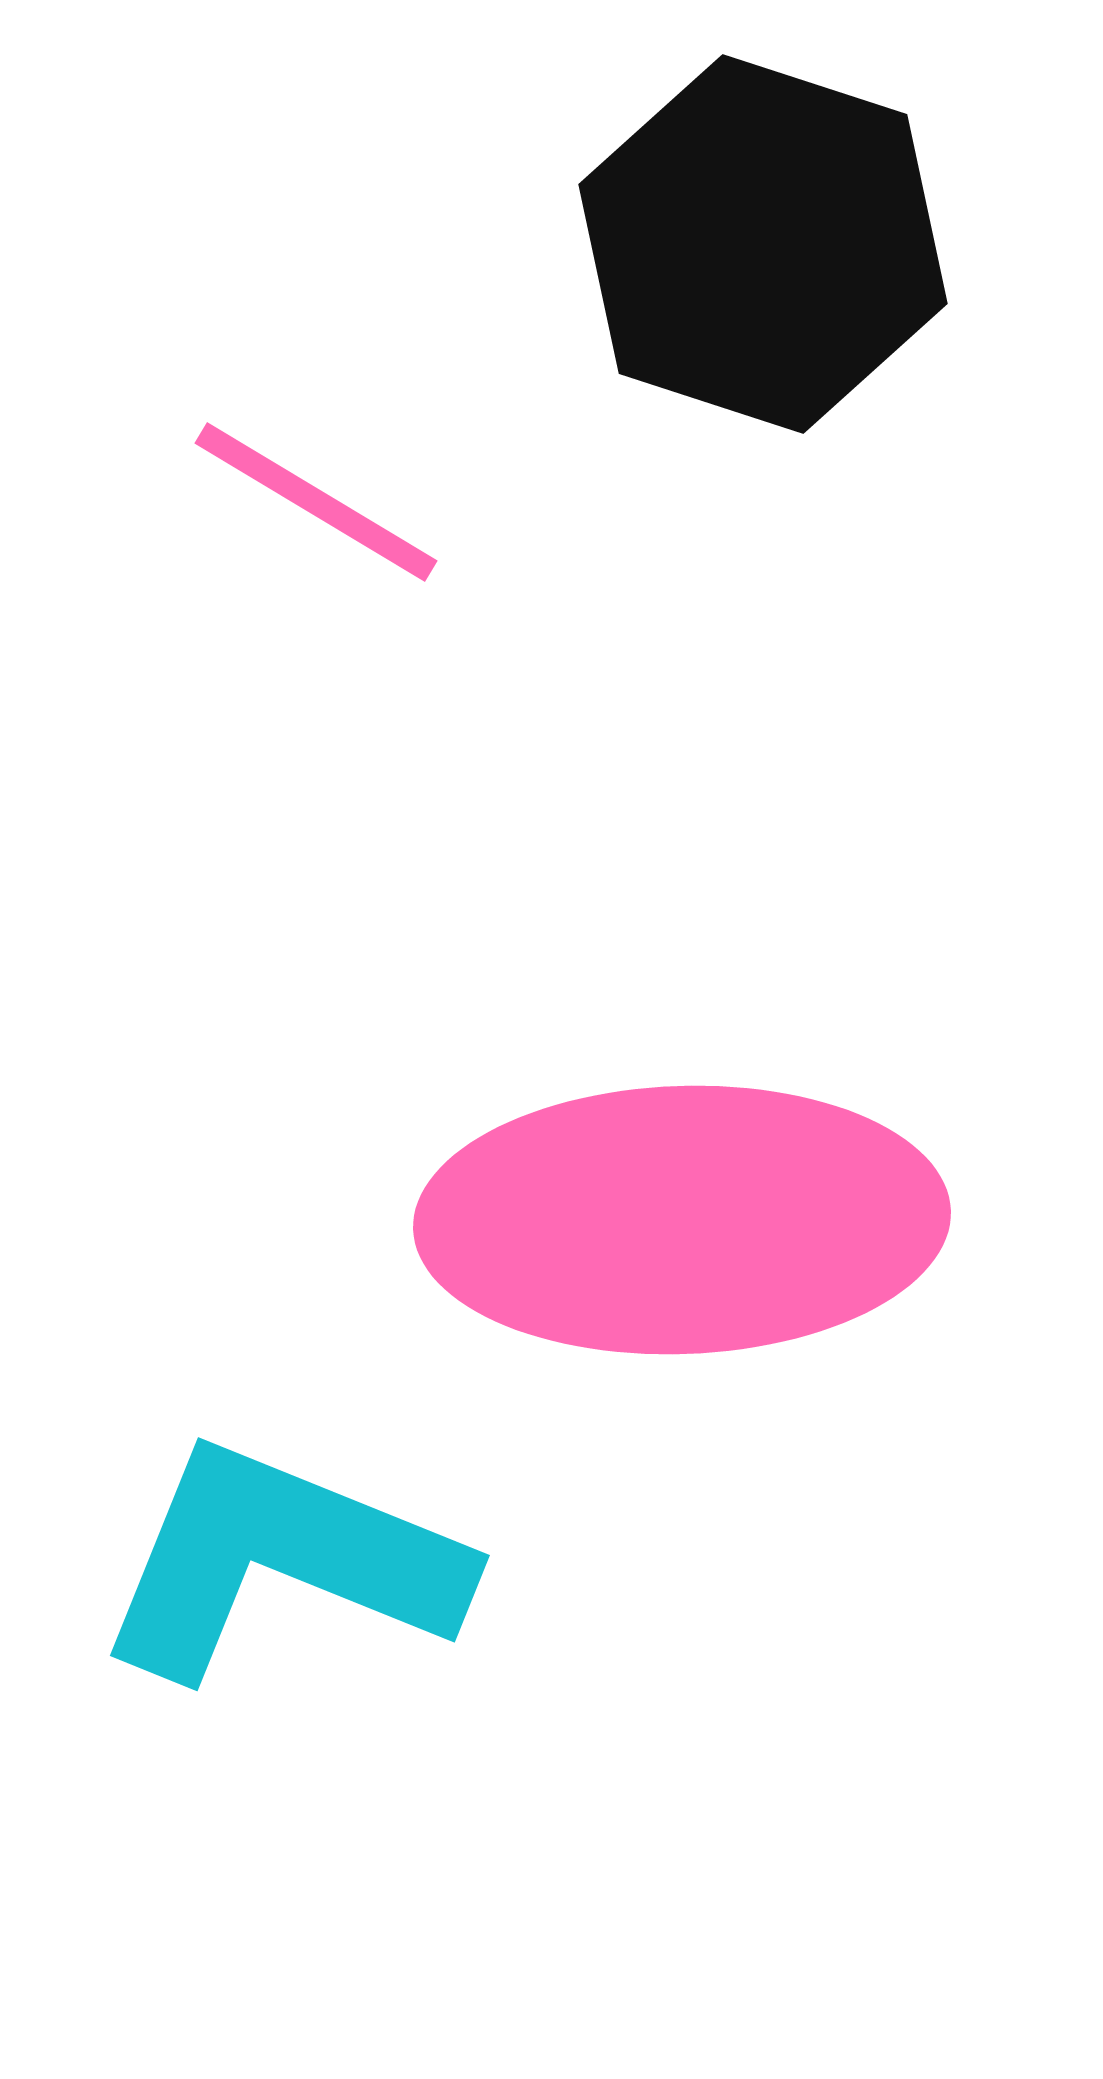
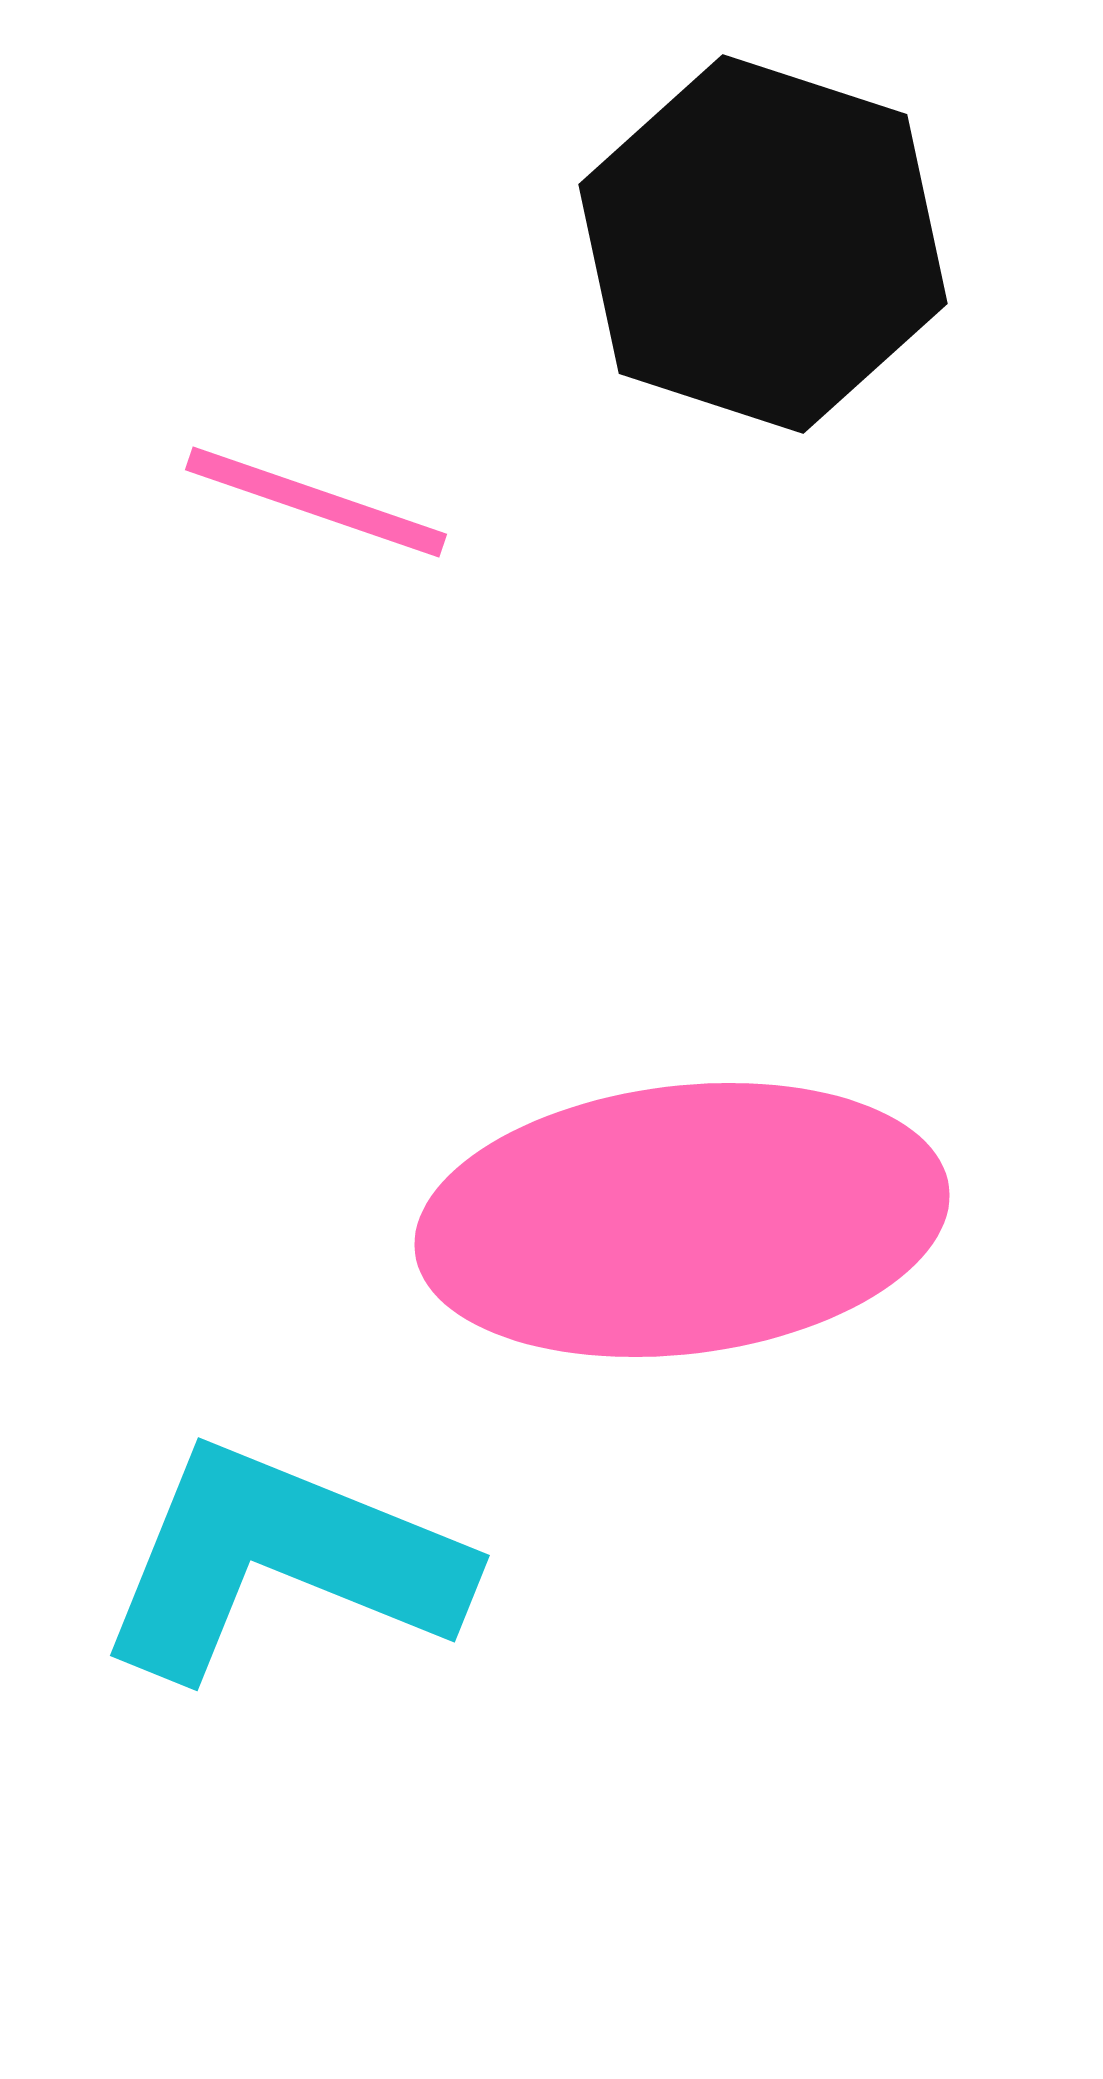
pink line: rotated 12 degrees counterclockwise
pink ellipse: rotated 5 degrees counterclockwise
